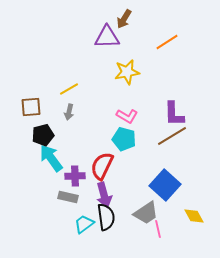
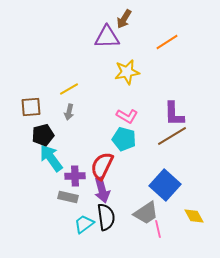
purple arrow: moved 2 px left, 5 px up
